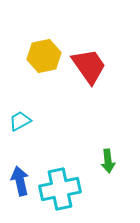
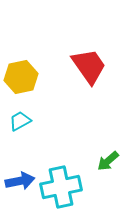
yellow hexagon: moved 23 px left, 21 px down
green arrow: rotated 55 degrees clockwise
blue arrow: rotated 92 degrees clockwise
cyan cross: moved 1 px right, 2 px up
